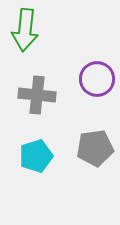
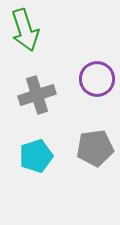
green arrow: rotated 24 degrees counterclockwise
gray cross: rotated 24 degrees counterclockwise
